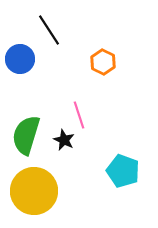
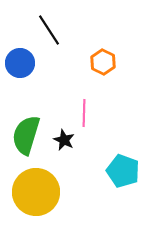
blue circle: moved 4 px down
pink line: moved 5 px right, 2 px up; rotated 20 degrees clockwise
yellow circle: moved 2 px right, 1 px down
